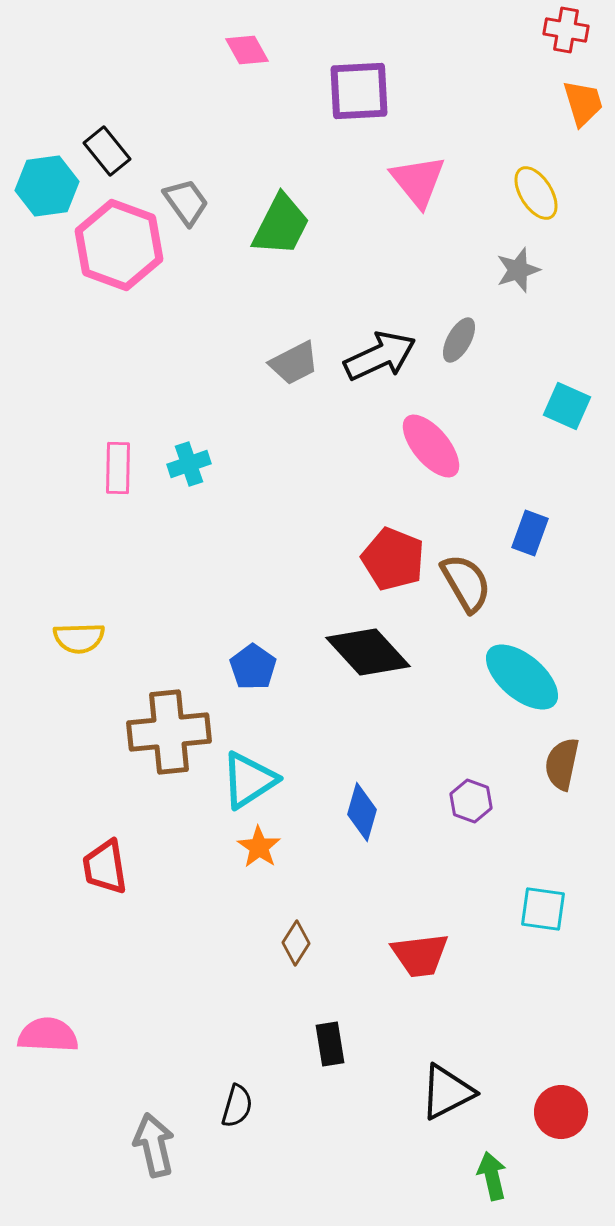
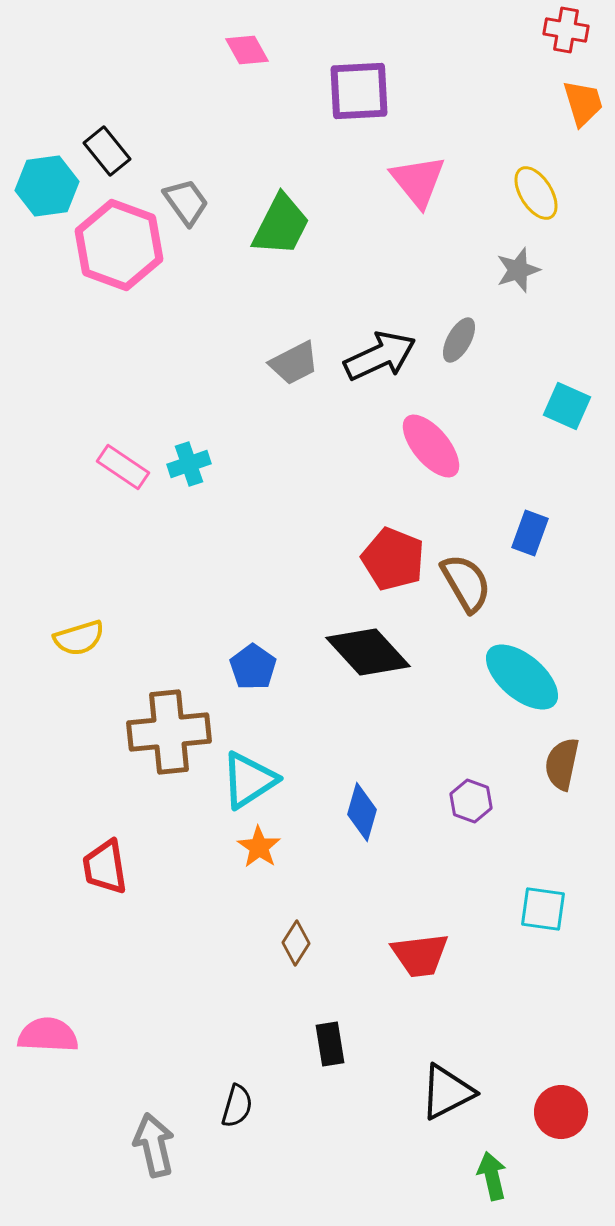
pink rectangle at (118, 468): moved 5 px right, 1 px up; rotated 57 degrees counterclockwise
yellow semicircle at (79, 638): rotated 15 degrees counterclockwise
